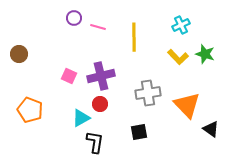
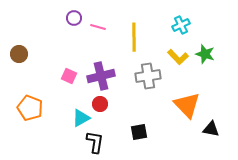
gray cross: moved 17 px up
orange pentagon: moved 2 px up
black triangle: rotated 24 degrees counterclockwise
